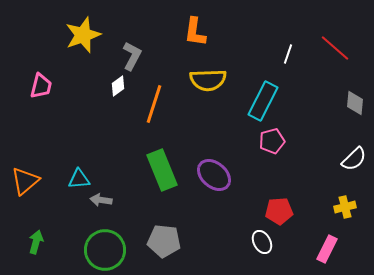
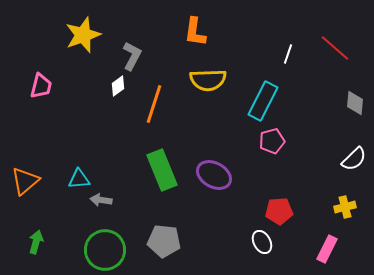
purple ellipse: rotated 12 degrees counterclockwise
